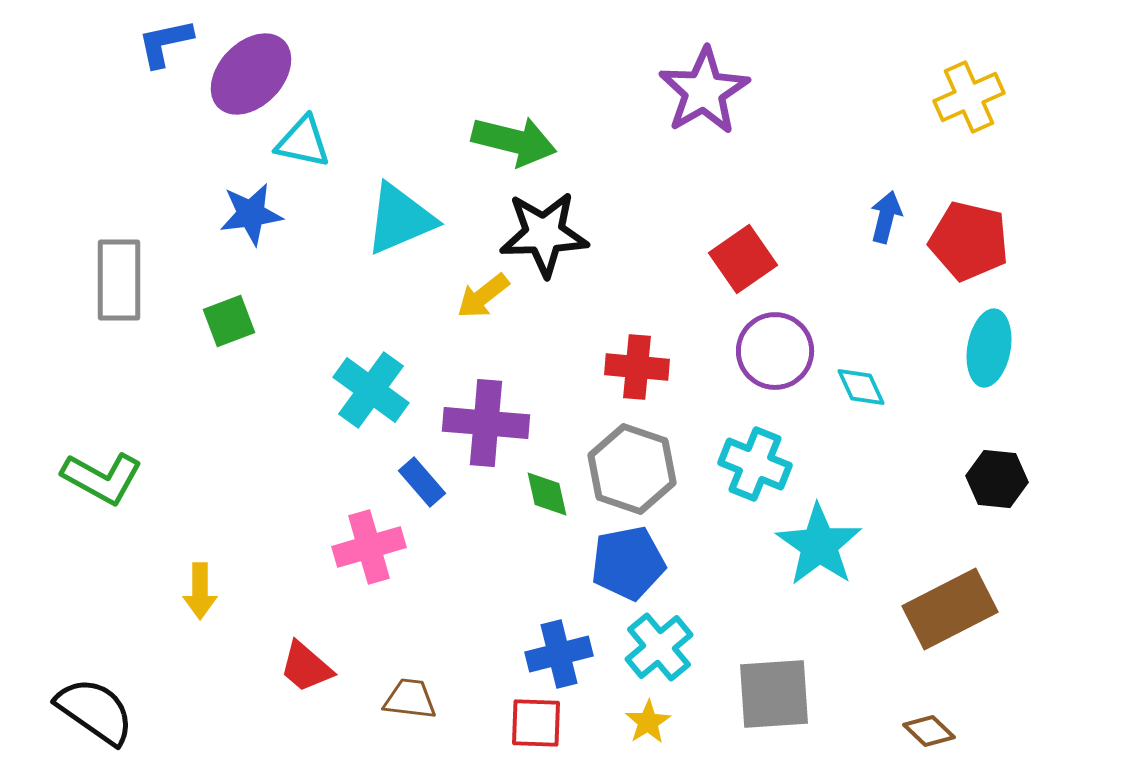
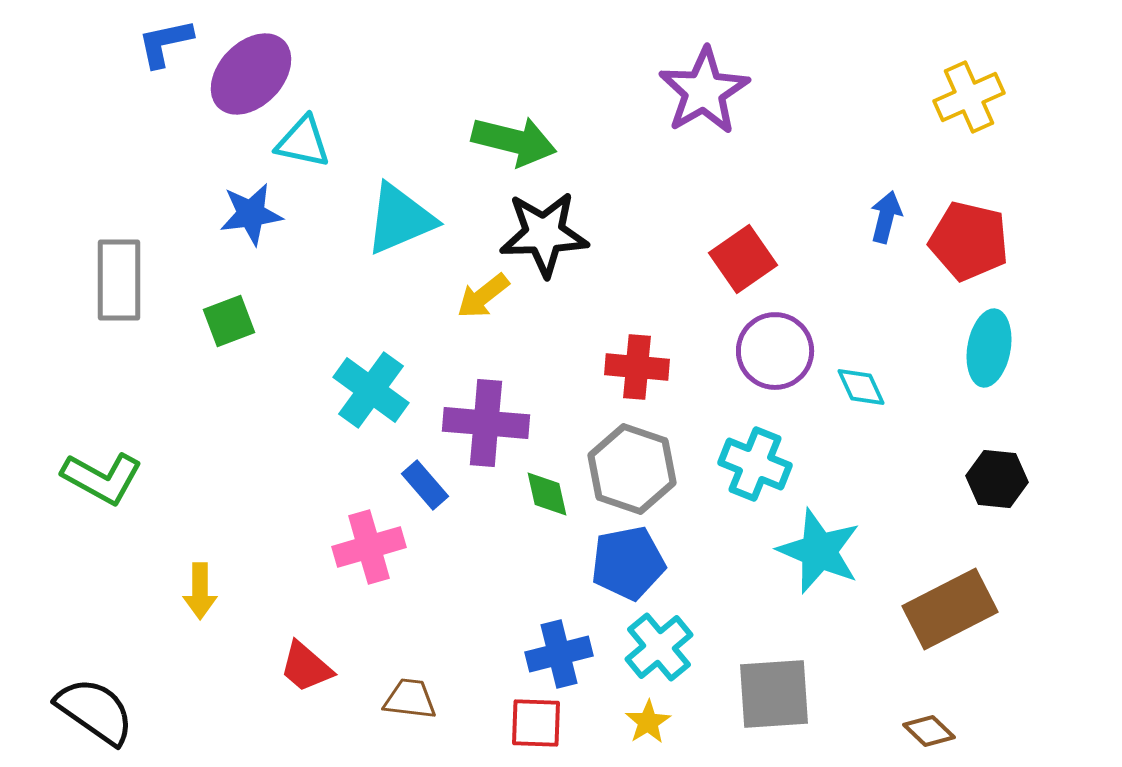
blue rectangle at (422, 482): moved 3 px right, 3 px down
cyan star at (819, 545): moved 6 px down; rotated 12 degrees counterclockwise
